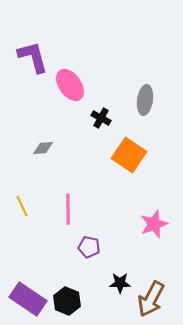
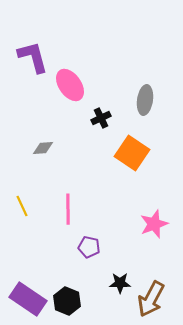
black cross: rotated 36 degrees clockwise
orange square: moved 3 px right, 2 px up
